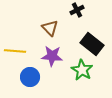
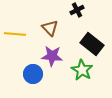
yellow line: moved 17 px up
blue circle: moved 3 px right, 3 px up
